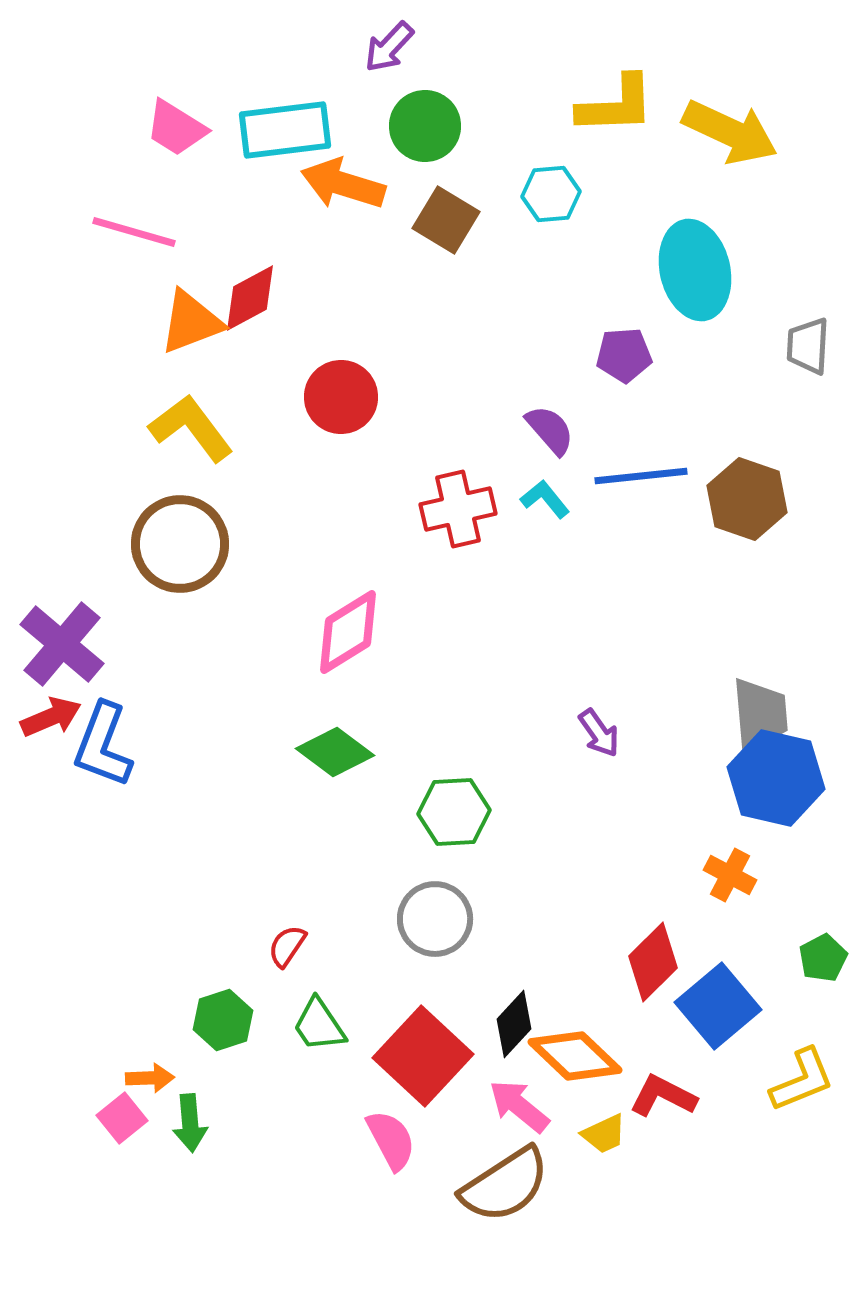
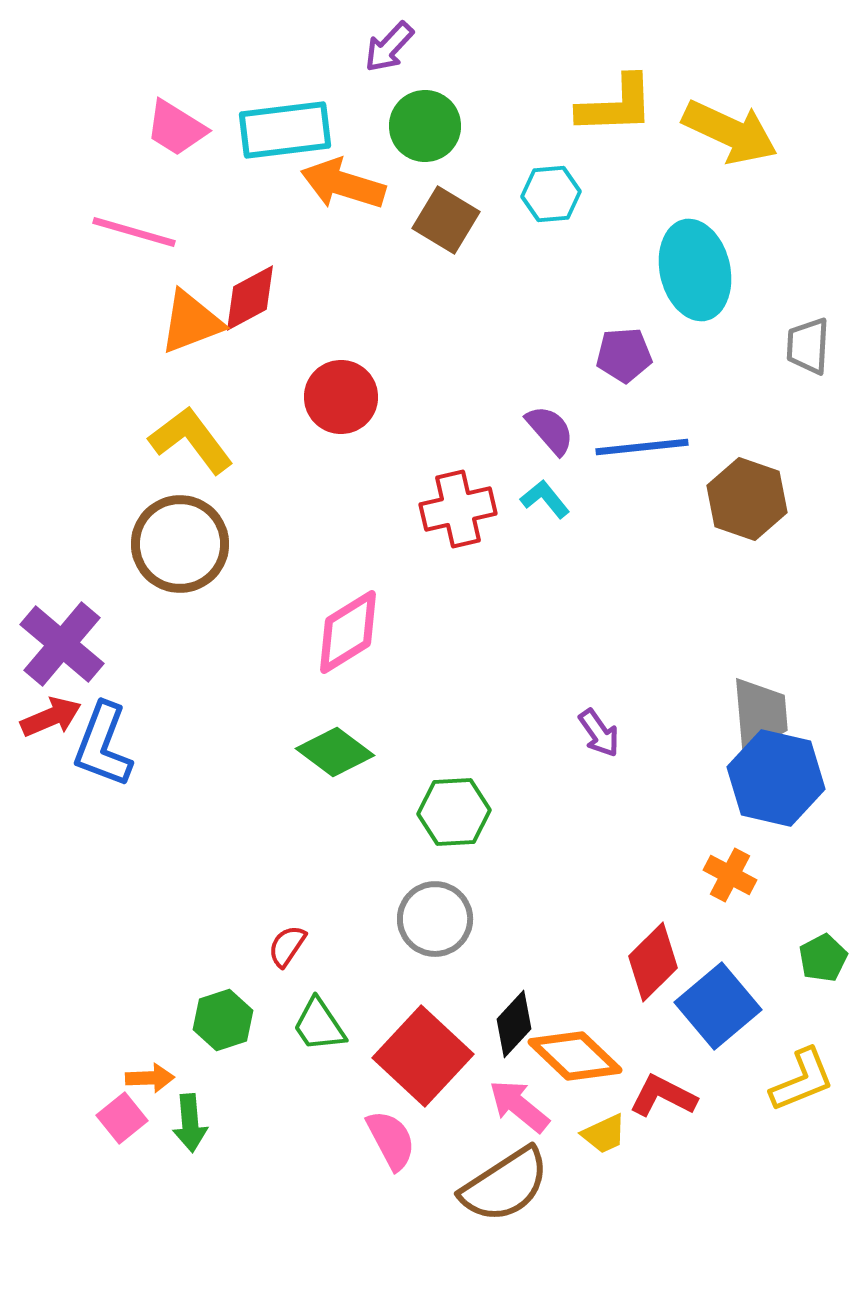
yellow L-shape at (191, 428): moved 12 px down
blue line at (641, 476): moved 1 px right, 29 px up
